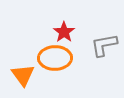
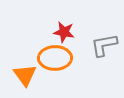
red star: rotated 25 degrees counterclockwise
orange triangle: moved 2 px right
